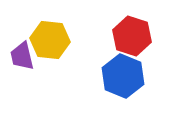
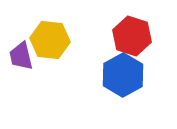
purple trapezoid: moved 1 px left
blue hexagon: moved 1 px up; rotated 9 degrees clockwise
